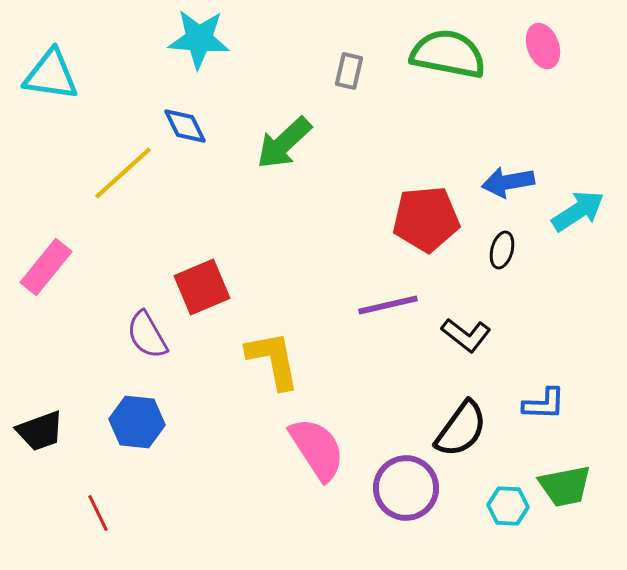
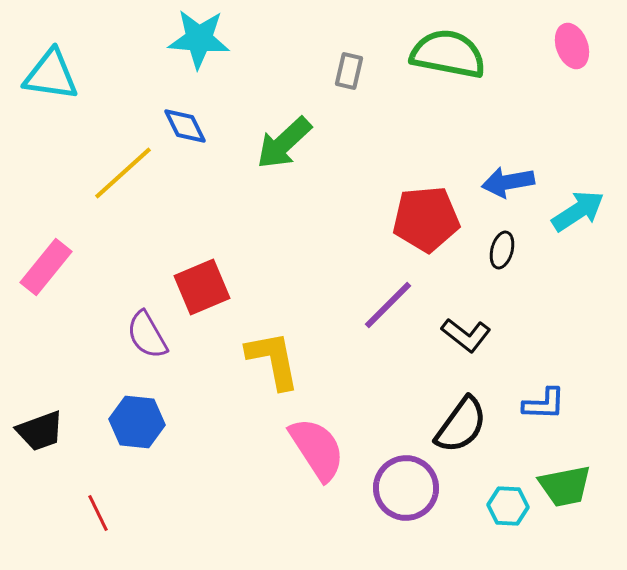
pink ellipse: moved 29 px right
purple line: rotated 32 degrees counterclockwise
black semicircle: moved 4 px up
